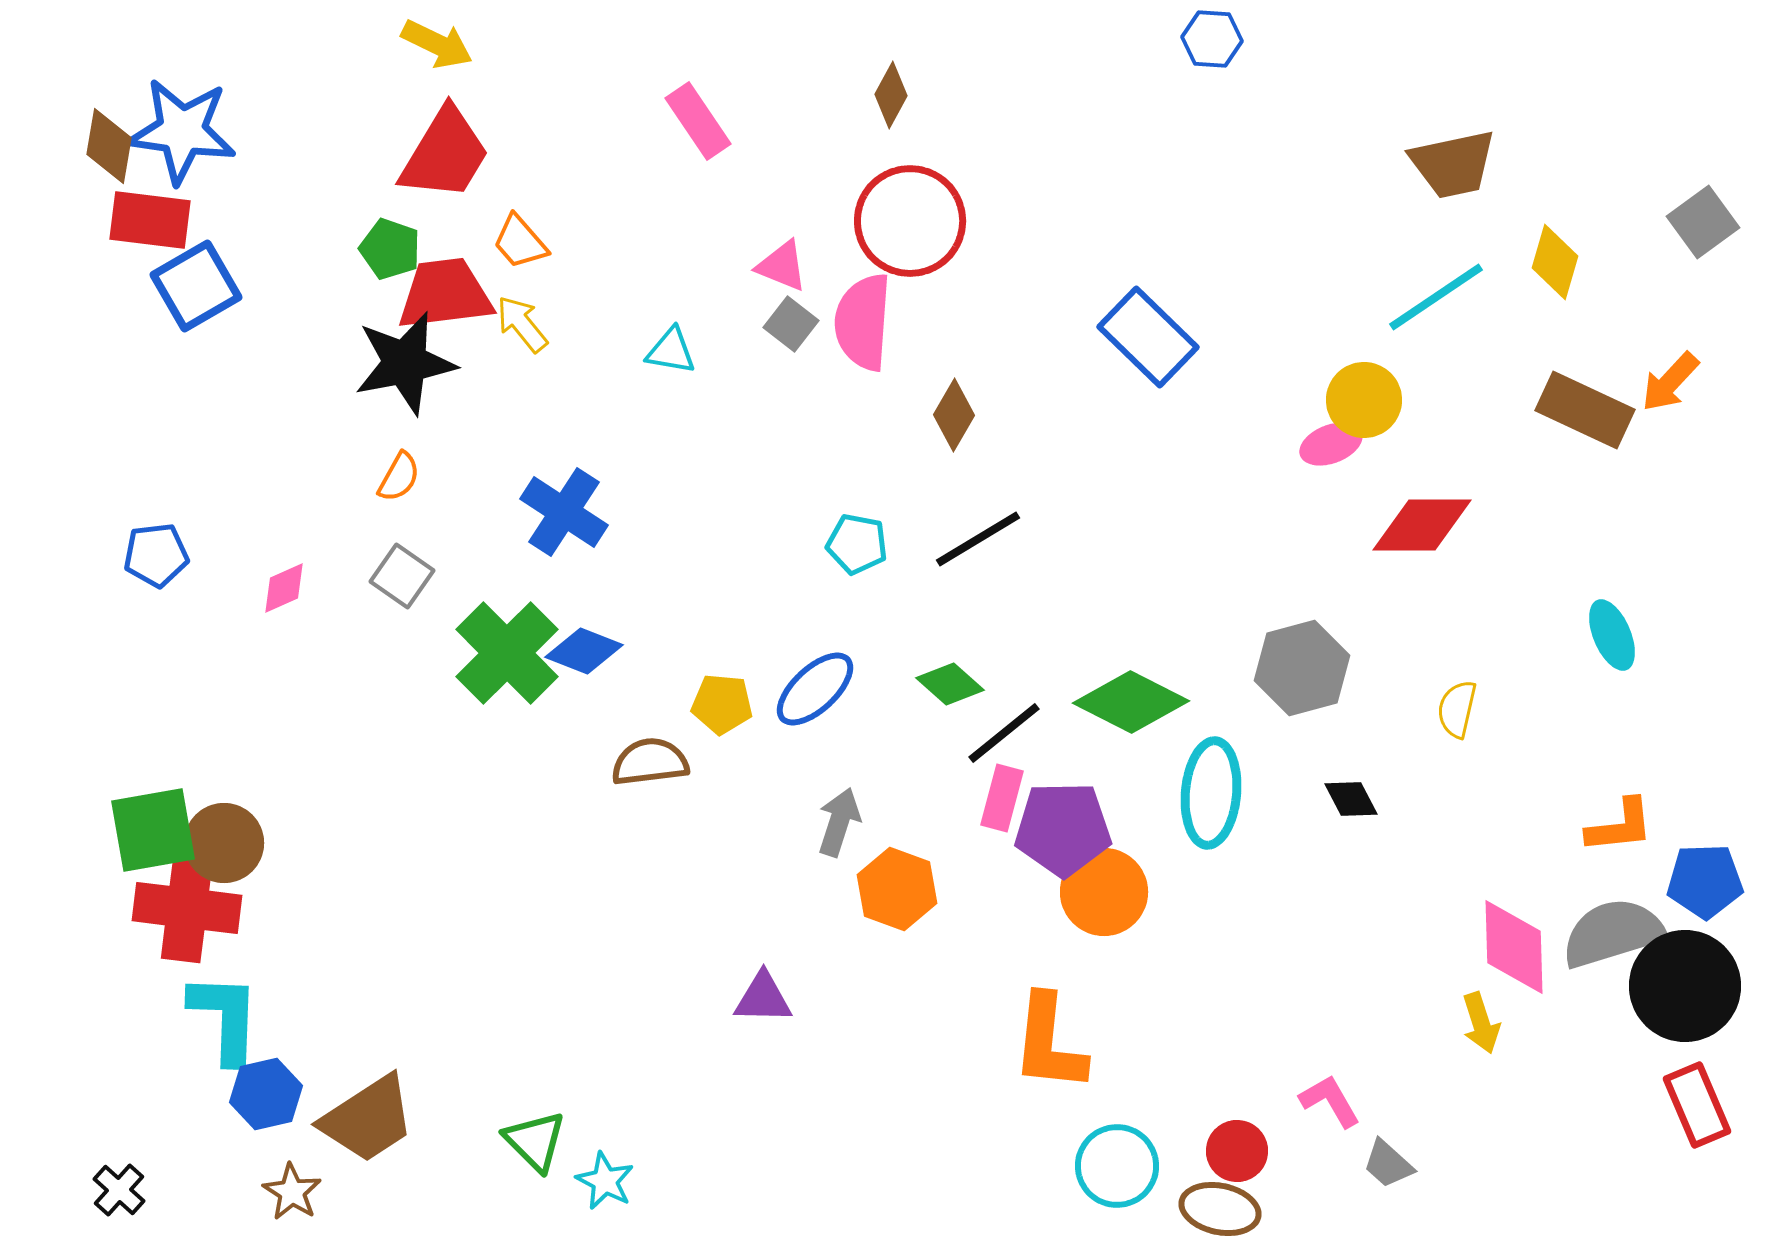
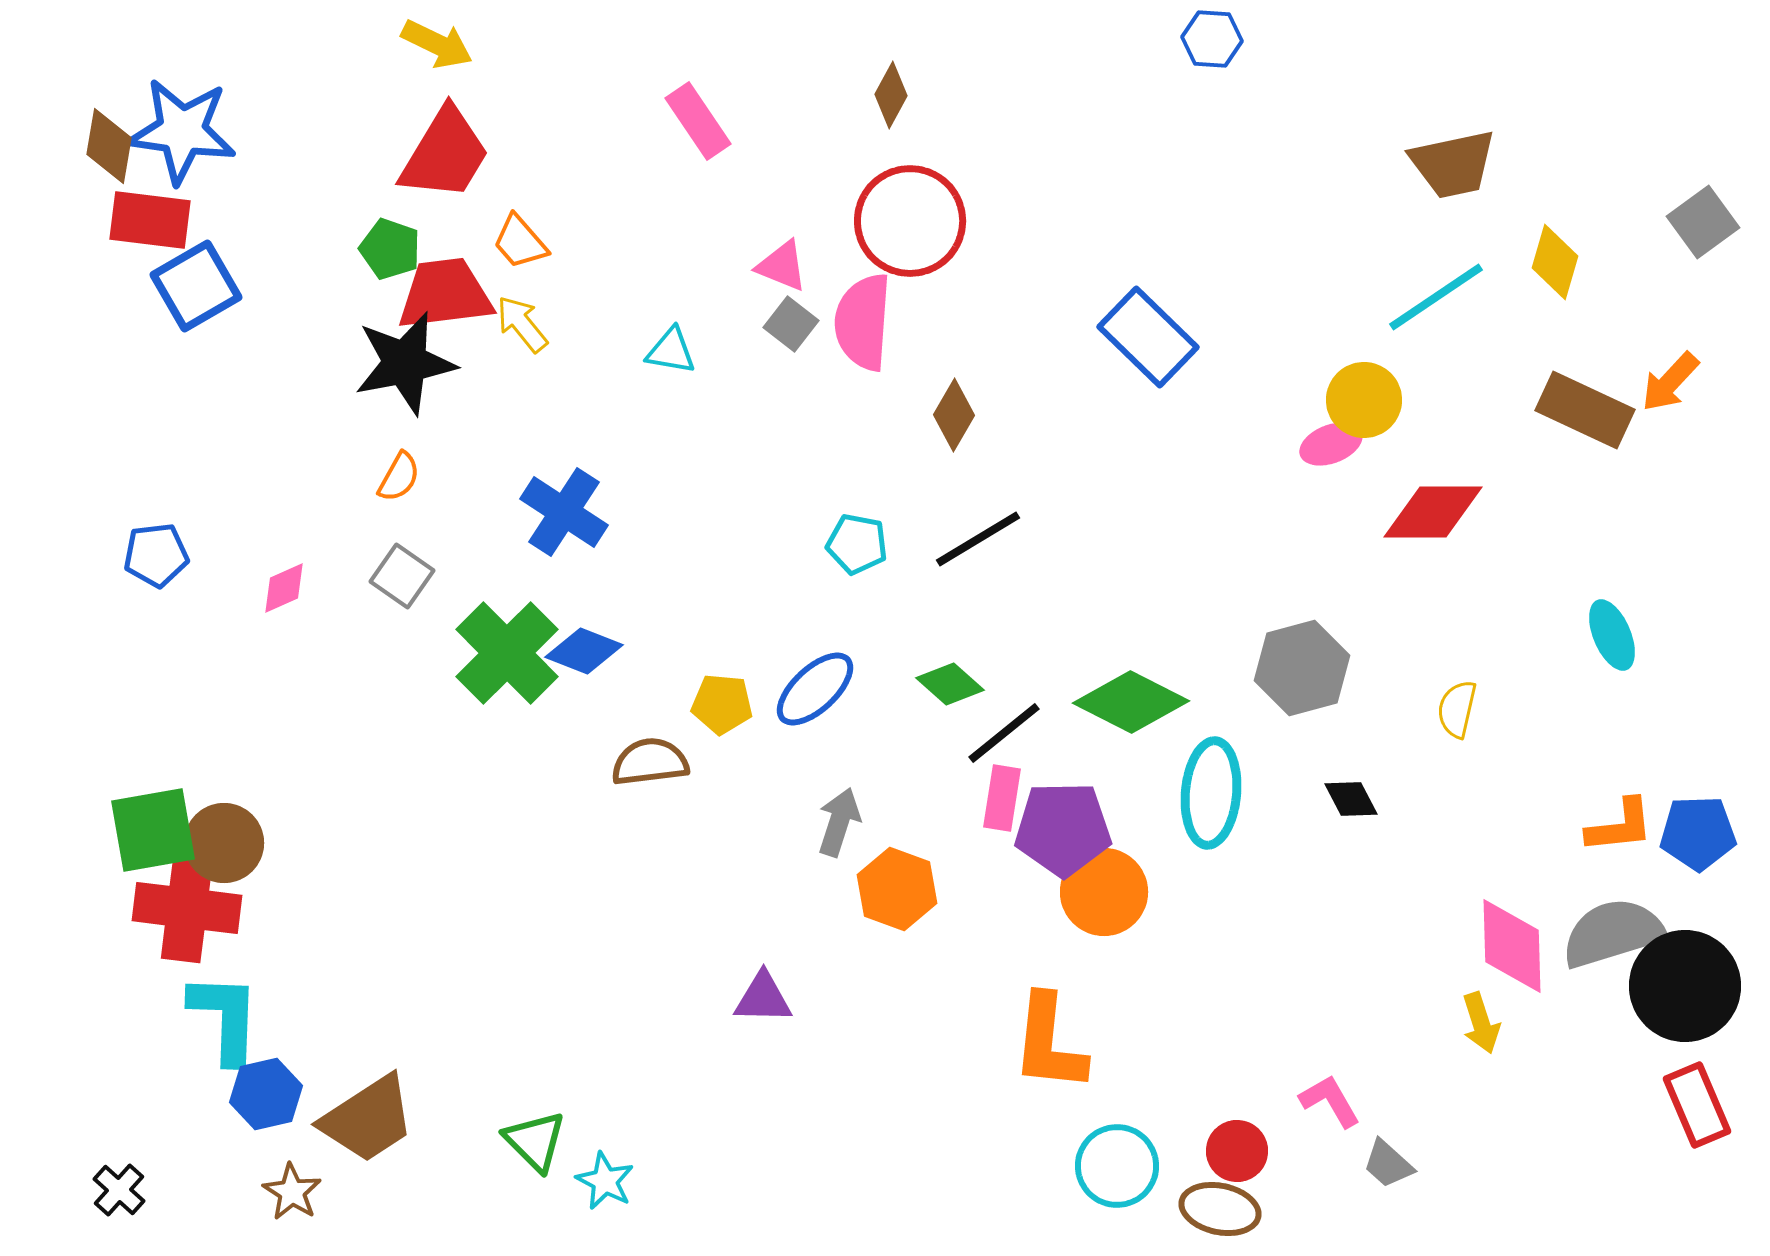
red diamond at (1422, 525): moved 11 px right, 13 px up
pink rectangle at (1002, 798): rotated 6 degrees counterclockwise
blue pentagon at (1705, 881): moved 7 px left, 48 px up
pink diamond at (1514, 947): moved 2 px left, 1 px up
